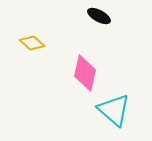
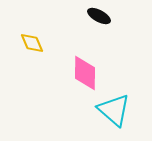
yellow diamond: rotated 25 degrees clockwise
pink diamond: rotated 12 degrees counterclockwise
